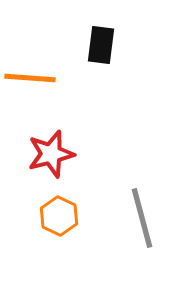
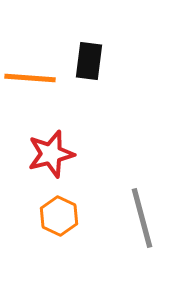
black rectangle: moved 12 px left, 16 px down
